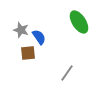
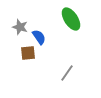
green ellipse: moved 8 px left, 3 px up
gray star: moved 1 px left, 3 px up
